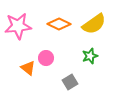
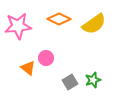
orange diamond: moved 5 px up
green star: moved 3 px right, 24 px down
